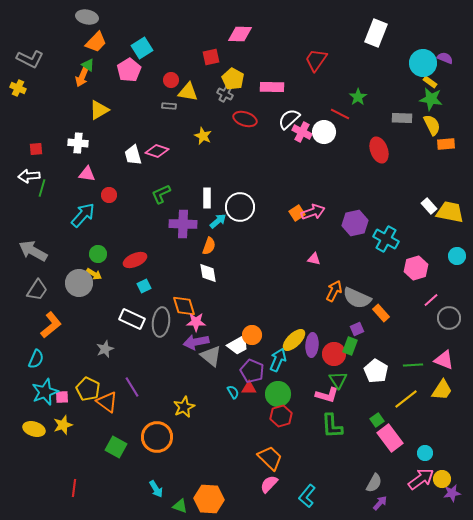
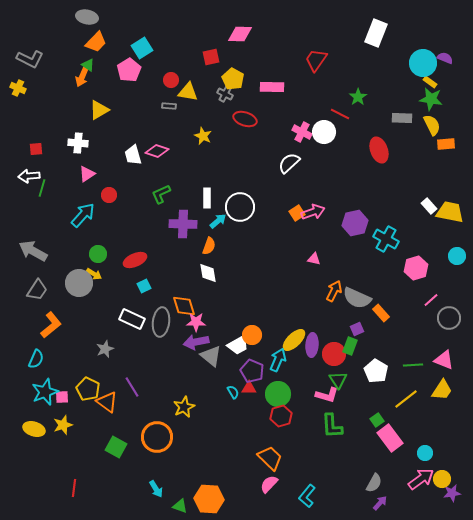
white semicircle at (289, 119): moved 44 px down
pink triangle at (87, 174): rotated 42 degrees counterclockwise
